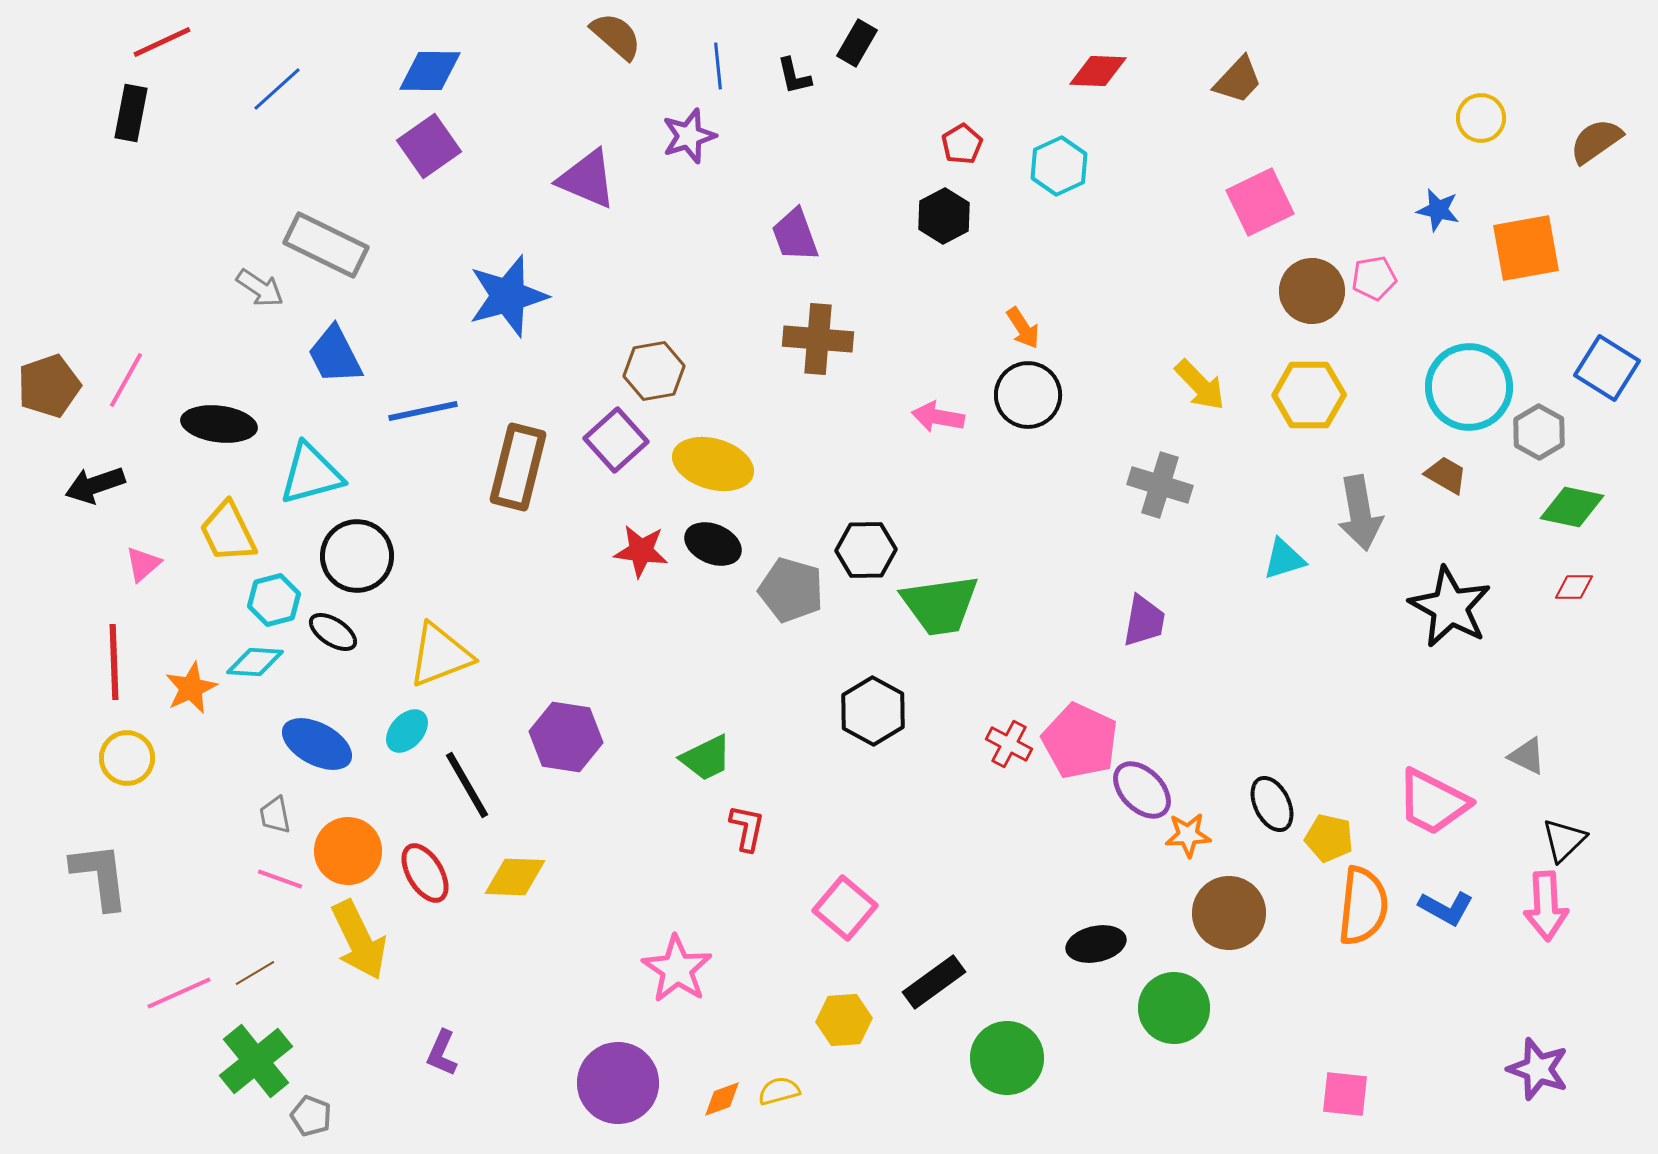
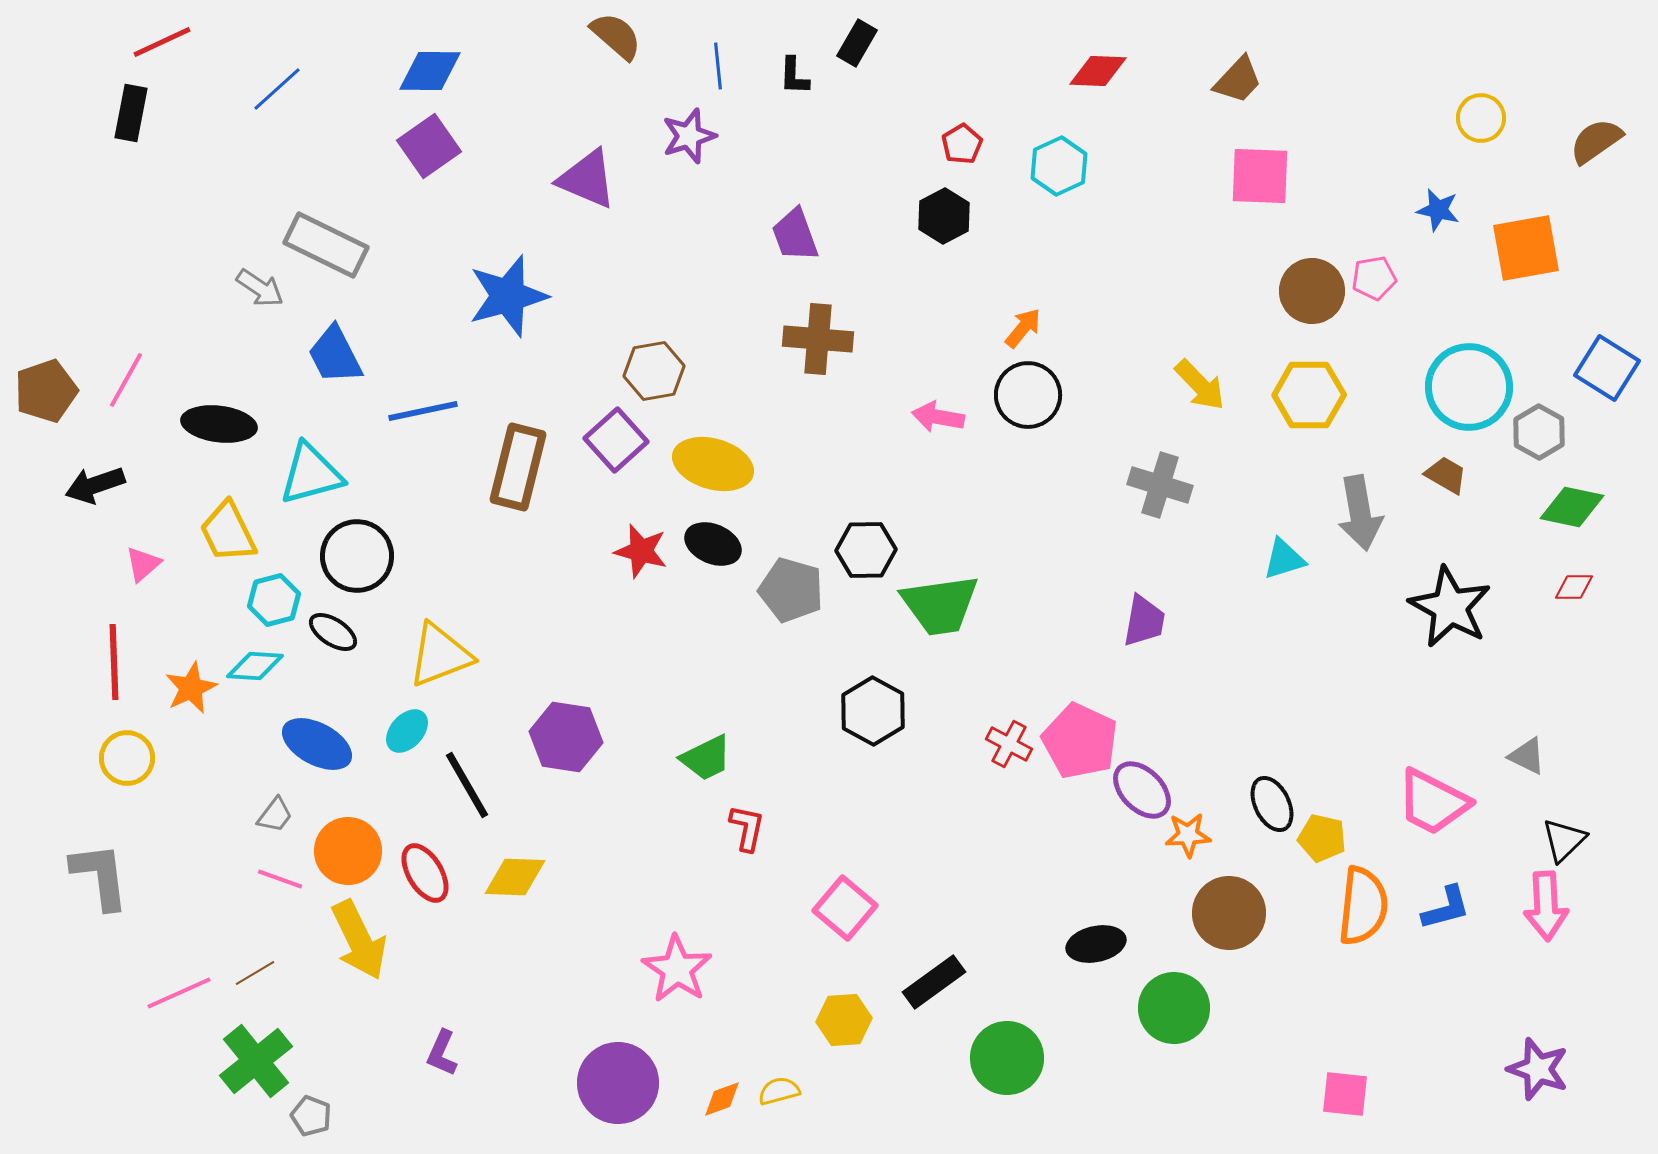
black L-shape at (794, 76): rotated 15 degrees clockwise
pink square at (1260, 202): moved 26 px up; rotated 28 degrees clockwise
orange arrow at (1023, 328): rotated 108 degrees counterclockwise
brown pentagon at (49, 386): moved 3 px left, 5 px down
red star at (641, 551): rotated 8 degrees clockwise
cyan diamond at (255, 662): moved 4 px down
gray trapezoid at (275, 815): rotated 132 degrees counterclockwise
yellow pentagon at (1329, 838): moved 7 px left
blue L-shape at (1446, 908): rotated 44 degrees counterclockwise
